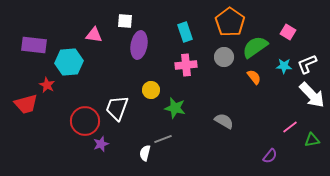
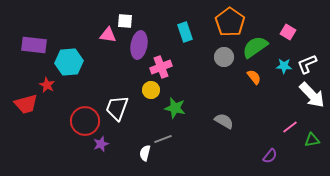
pink triangle: moved 14 px right
pink cross: moved 25 px left, 2 px down; rotated 15 degrees counterclockwise
